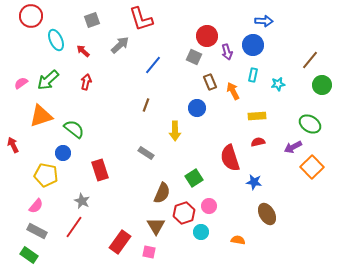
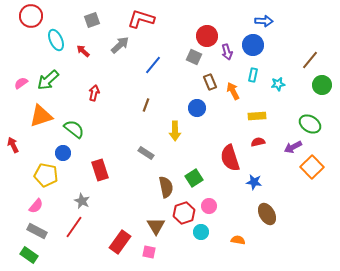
red L-shape at (141, 19): rotated 124 degrees clockwise
red arrow at (86, 82): moved 8 px right, 11 px down
brown semicircle at (162, 193): moved 4 px right, 6 px up; rotated 35 degrees counterclockwise
